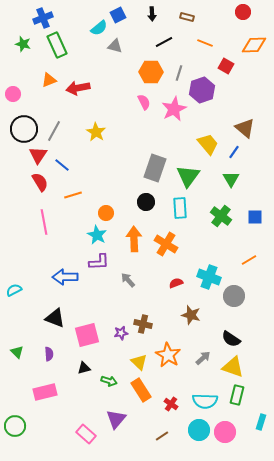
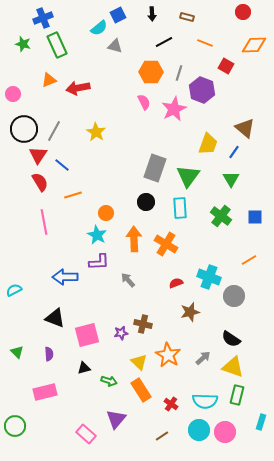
purple hexagon at (202, 90): rotated 20 degrees counterclockwise
yellow trapezoid at (208, 144): rotated 60 degrees clockwise
brown star at (191, 315): moved 1 px left, 3 px up; rotated 30 degrees counterclockwise
